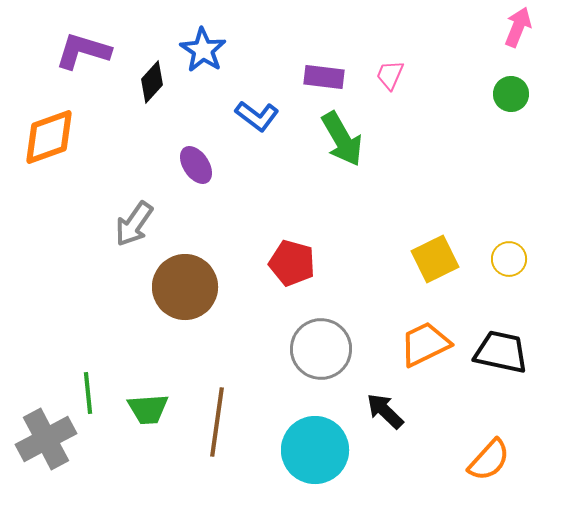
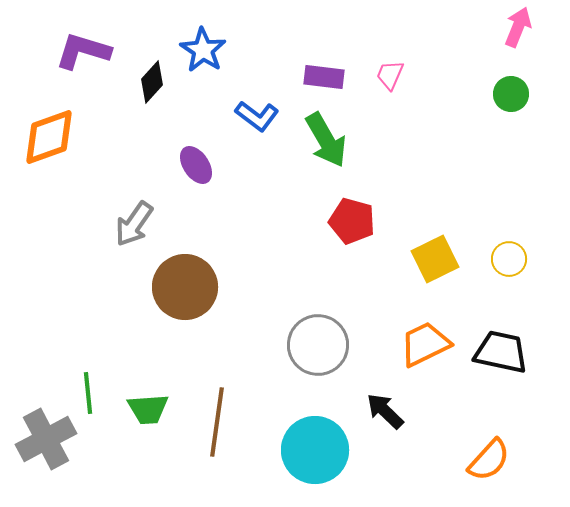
green arrow: moved 16 px left, 1 px down
red pentagon: moved 60 px right, 42 px up
gray circle: moved 3 px left, 4 px up
